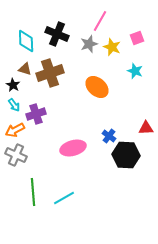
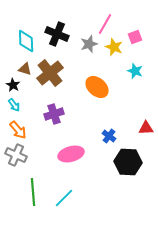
pink line: moved 5 px right, 3 px down
pink square: moved 2 px left, 1 px up
yellow star: moved 2 px right
brown cross: rotated 20 degrees counterclockwise
purple cross: moved 18 px right
orange arrow: moved 3 px right; rotated 102 degrees counterclockwise
pink ellipse: moved 2 px left, 6 px down
black hexagon: moved 2 px right, 7 px down
cyan line: rotated 15 degrees counterclockwise
